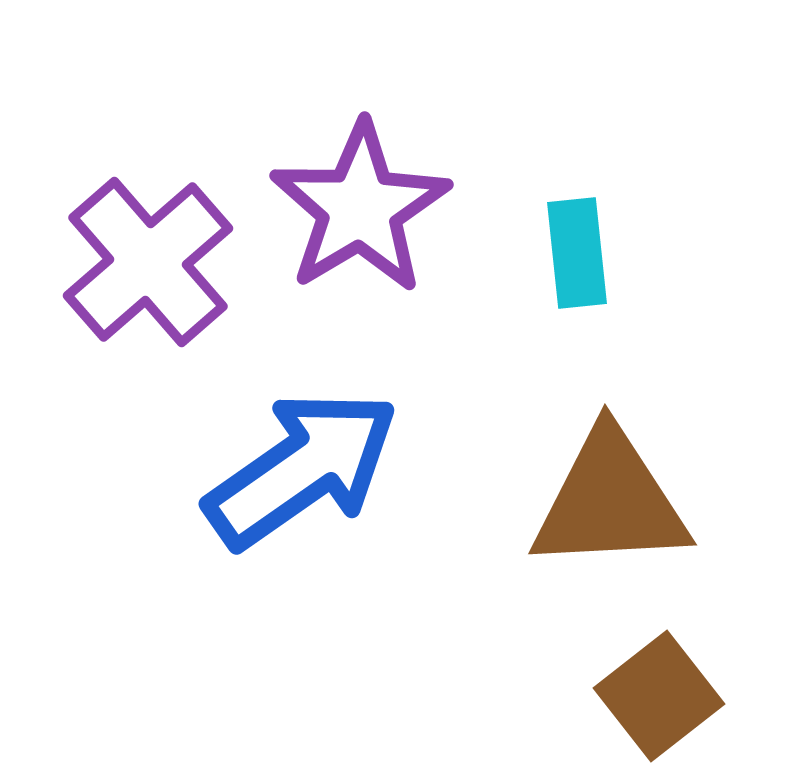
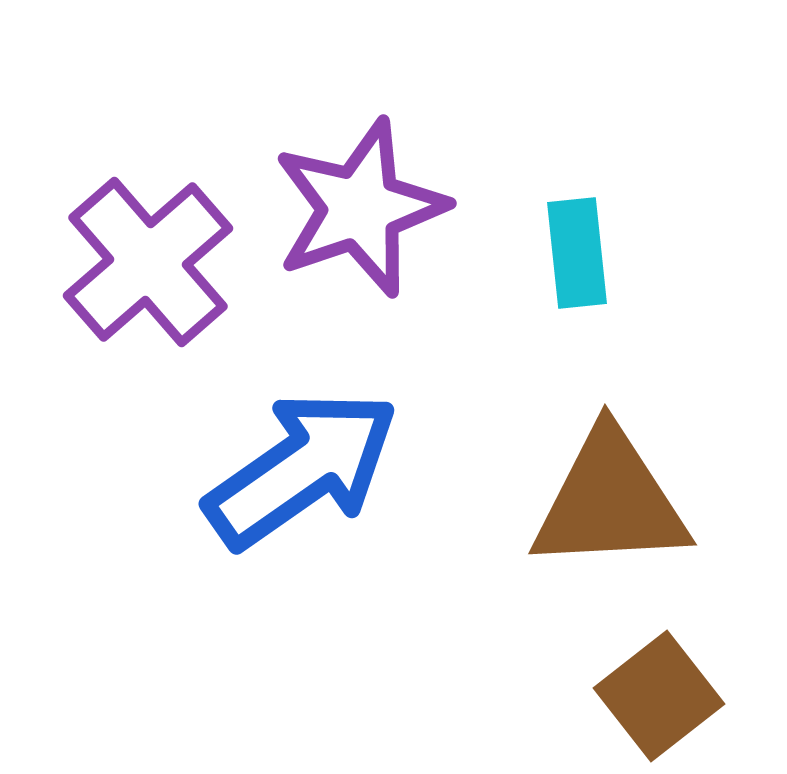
purple star: rotated 12 degrees clockwise
